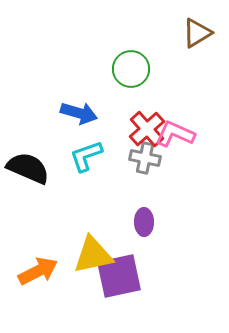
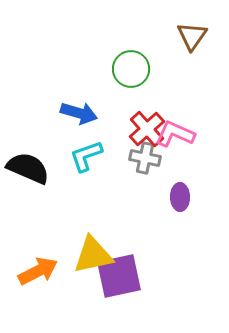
brown triangle: moved 5 px left, 3 px down; rotated 24 degrees counterclockwise
purple ellipse: moved 36 px right, 25 px up
